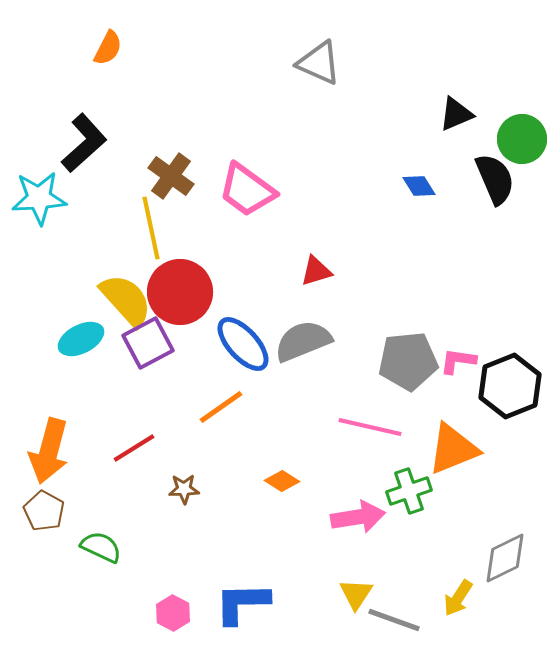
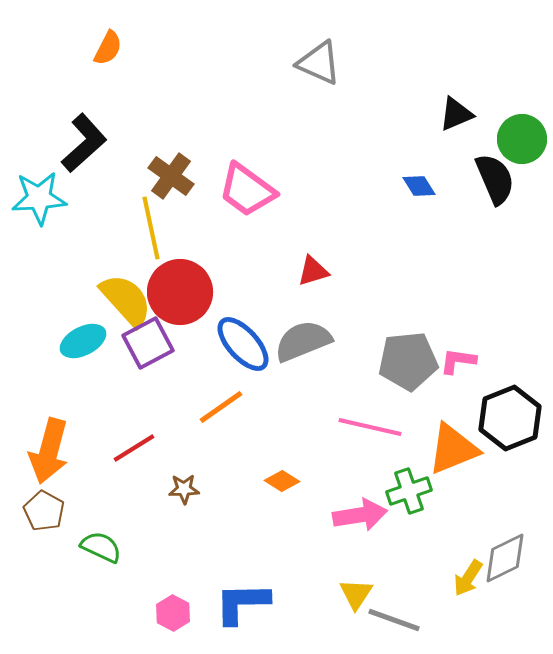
red triangle: moved 3 px left
cyan ellipse: moved 2 px right, 2 px down
black hexagon: moved 32 px down
pink arrow: moved 2 px right, 2 px up
yellow arrow: moved 10 px right, 20 px up
